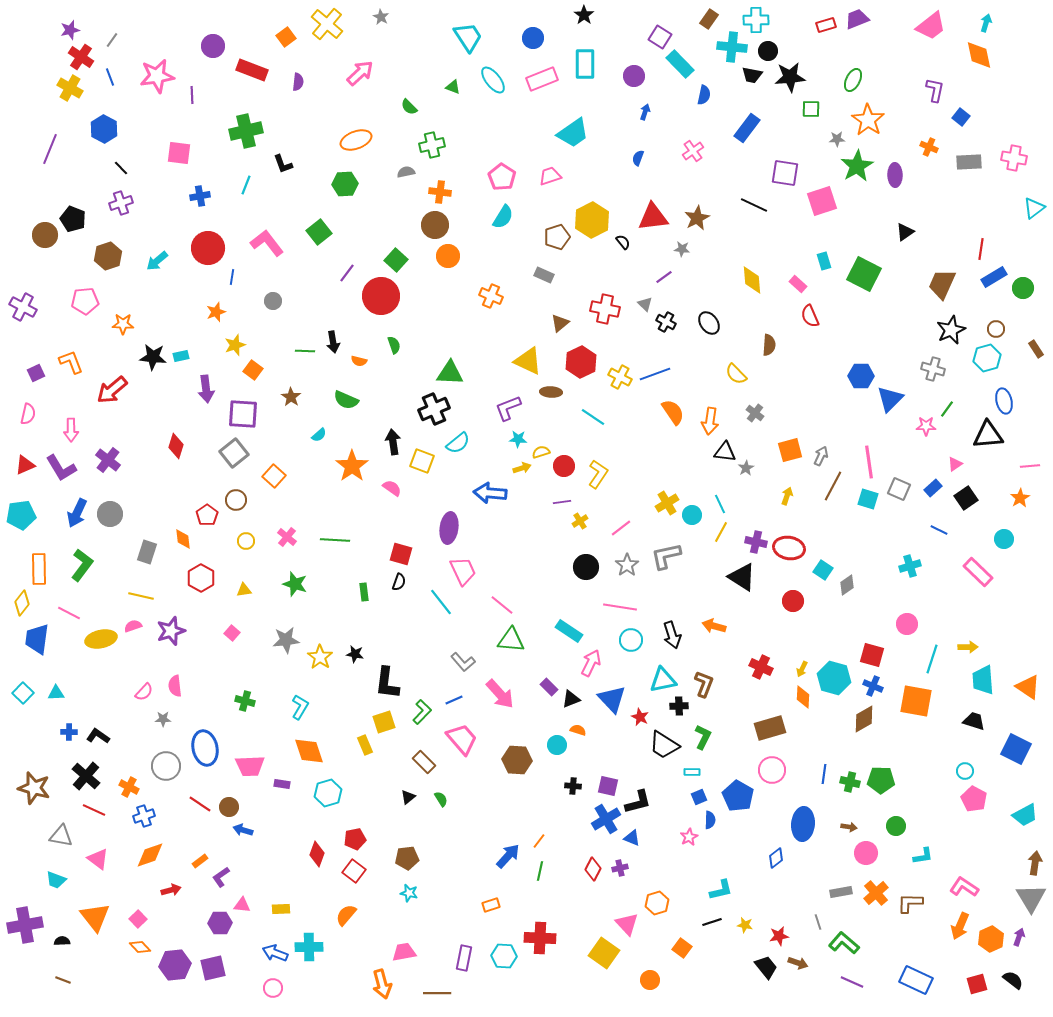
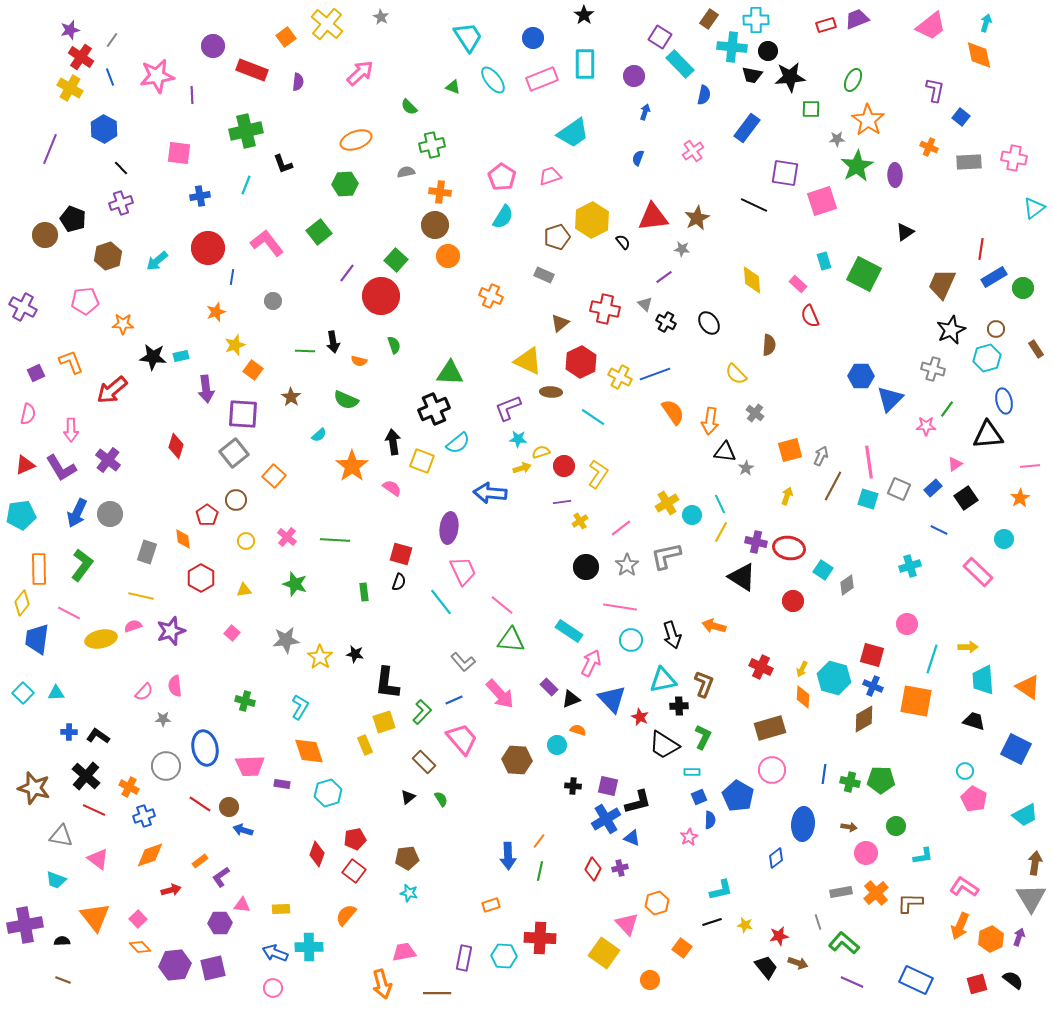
blue arrow at (508, 856): rotated 136 degrees clockwise
